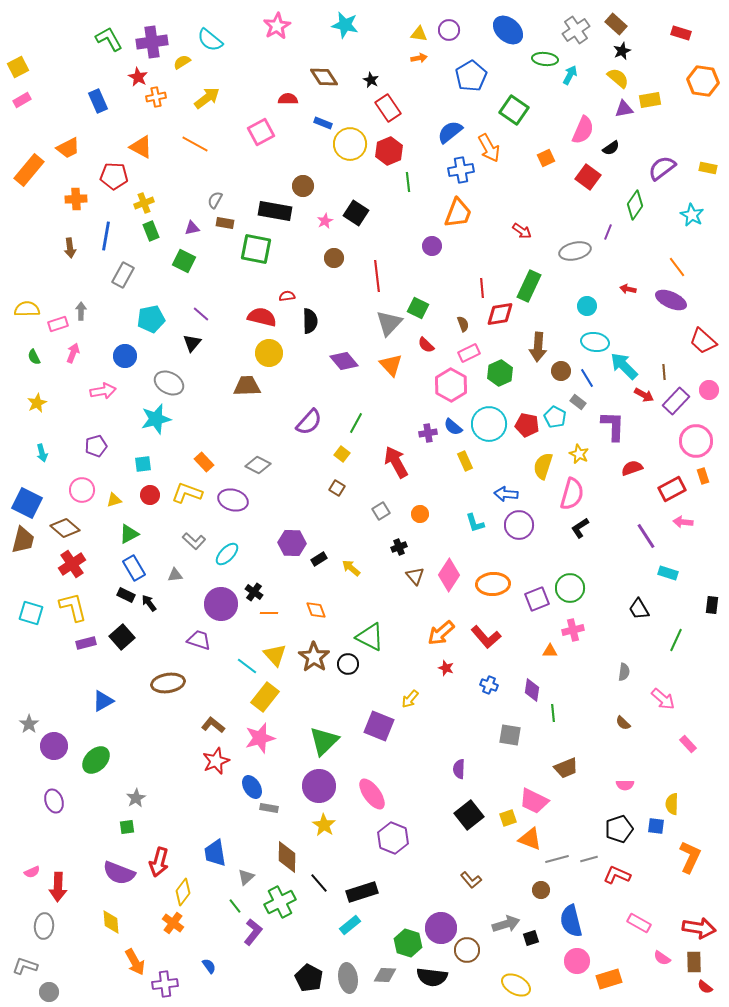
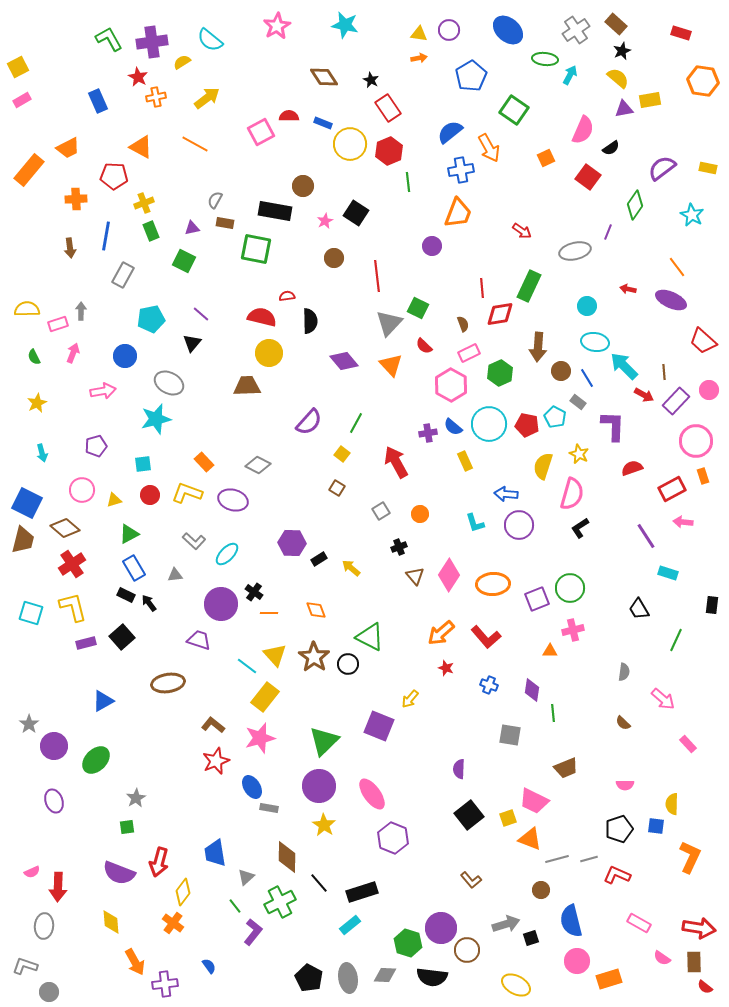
red semicircle at (288, 99): moved 1 px right, 17 px down
red semicircle at (426, 345): moved 2 px left, 1 px down
